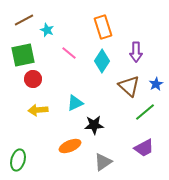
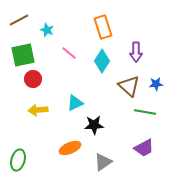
brown line: moved 5 px left
blue star: rotated 24 degrees clockwise
green line: rotated 50 degrees clockwise
orange ellipse: moved 2 px down
